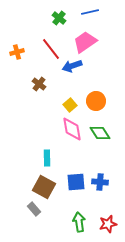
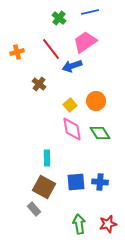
green arrow: moved 2 px down
